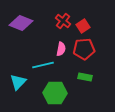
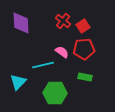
purple diamond: rotated 65 degrees clockwise
pink semicircle: moved 1 px right, 3 px down; rotated 64 degrees counterclockwise
